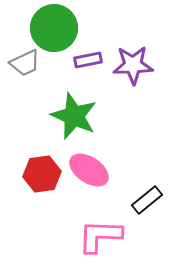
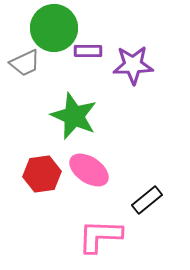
purple rectangle: moved 9 px up; rotated 12 degrees clockwise
